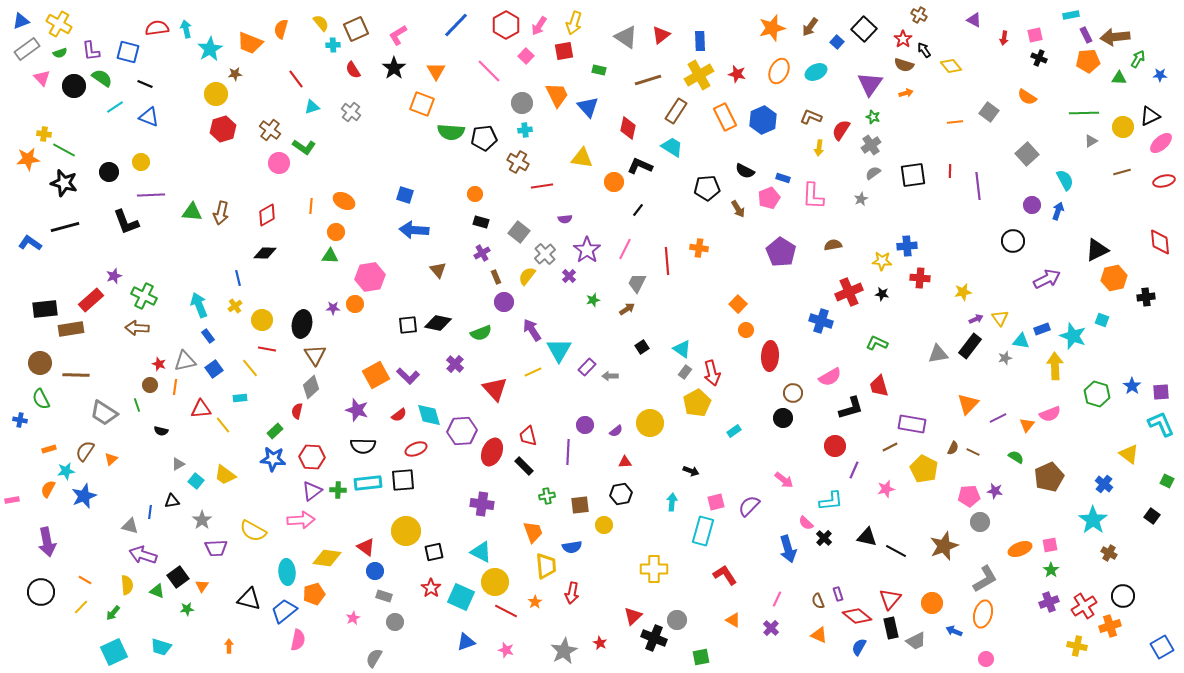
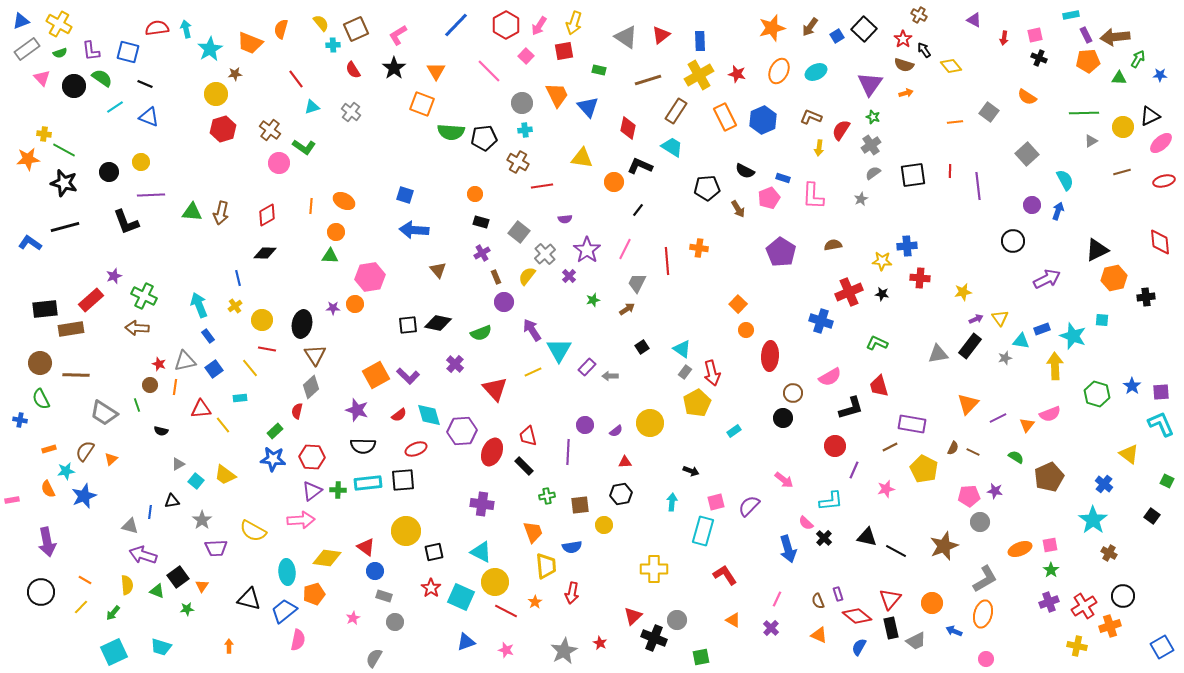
blue square at (837, 42): moved 6 px up; rotated 16 degrees clockwise
cyan square at (1102, 320): rotated 16 degrees counterclockwise
orange semicircle at (48, 489): rotated 54 degrees counterclockwise
